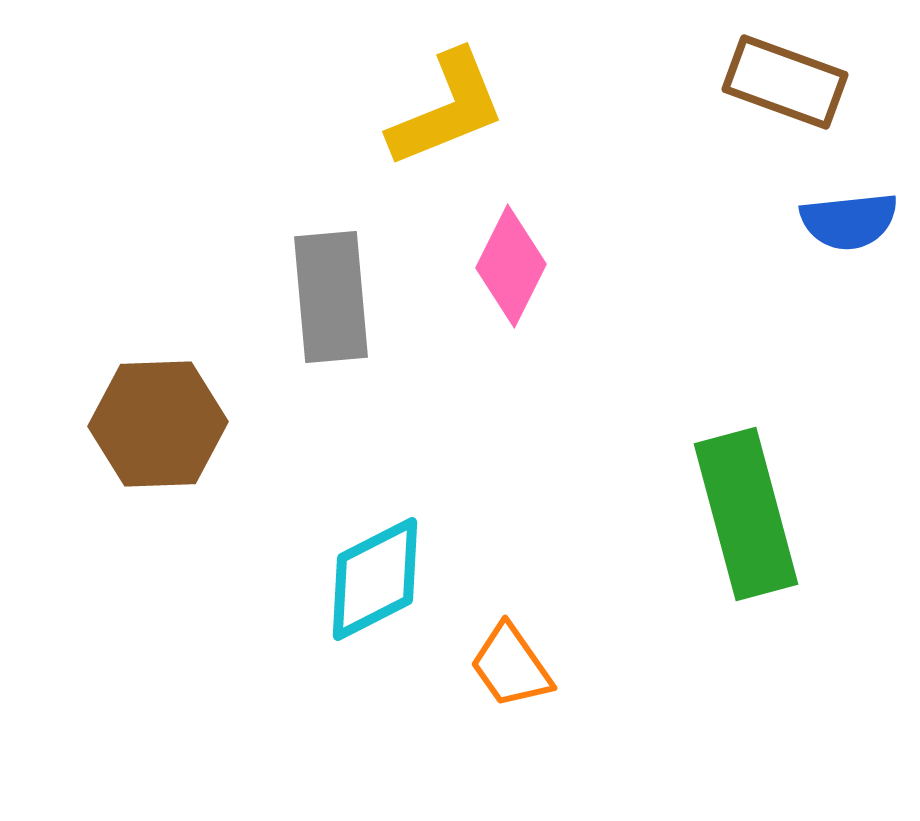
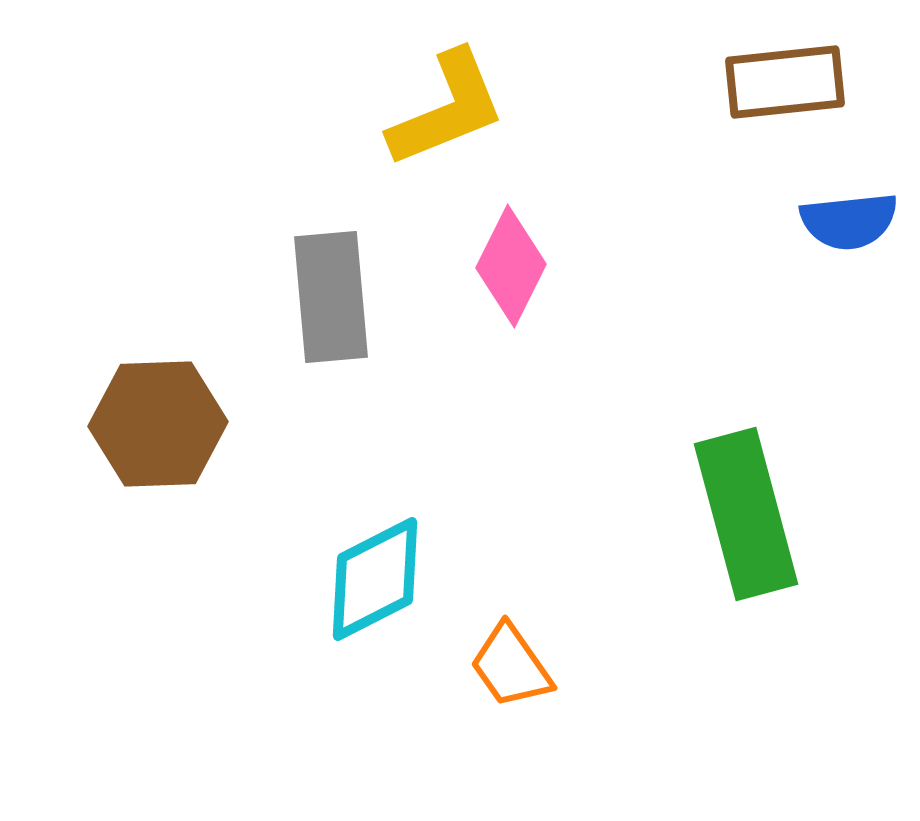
brown rectangle: rotated 26 degrees counterclockwise
